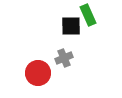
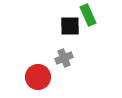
black square: moved 1 px left
red circle: moved 4 px down
